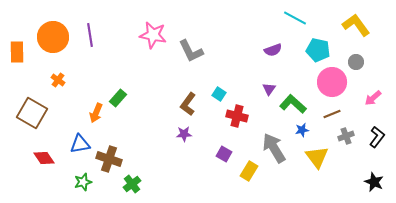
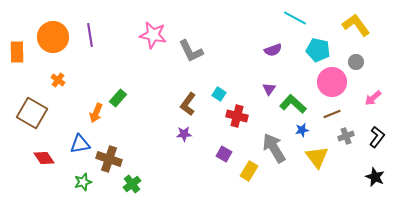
black star: moved 1 px right, 5 px up
